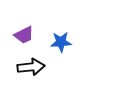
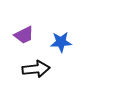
black arrow: moved 5 px right, 2 px down
